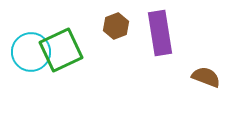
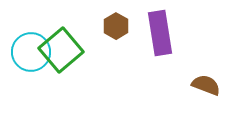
brown hexagon: rotated 10 degrees counterclockwise
green square: rotated 15 degrees counterclockwise
brown semicircle: moved 8 px down
